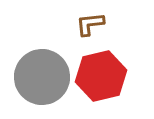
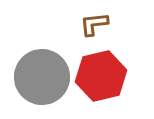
brown L-shape: moved 4 px right
